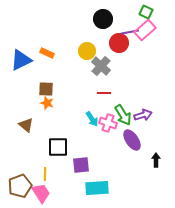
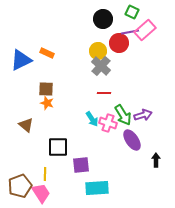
green square: moved 14 px left
yellow circle: moved 11 px right
